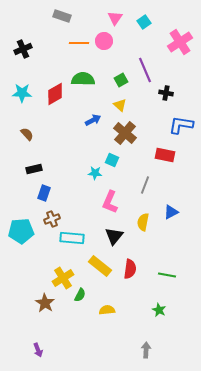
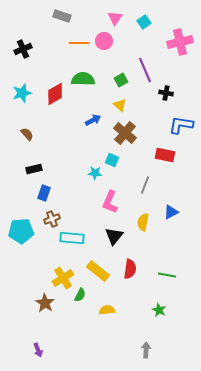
pink cross at (180, 42): rotated 20 degrees clockwise
cyan star at (22, 93): rotated 18 degrees counterclockwise
yellow rectangle at (100, 266): moved 2 px left, 5 px down
